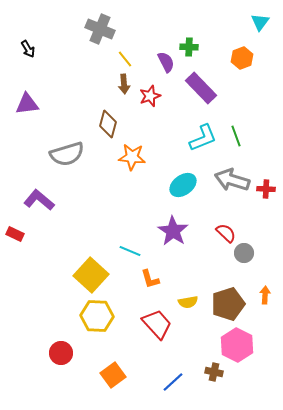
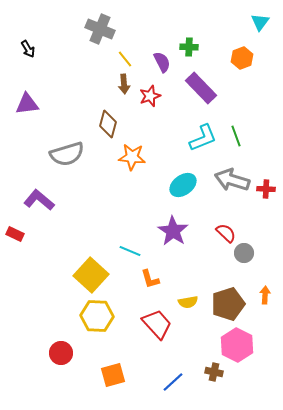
purple semicircle: moved 4 px left
orange square: rotated 20 degrees clockwise
